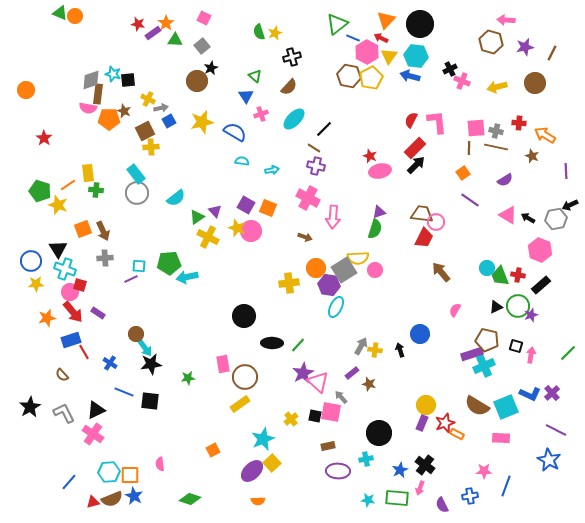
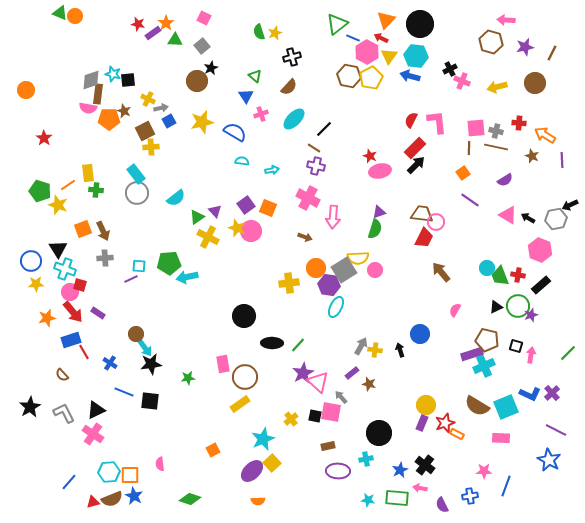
purple line at (566, 171): moved 4 px left, 11 px up
purple square at (246, 205): rotated 24 degrees clockwise
pink arrow at (420, 488): rotated 80 degrees clockwise
